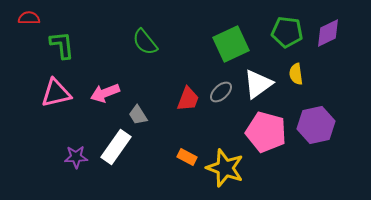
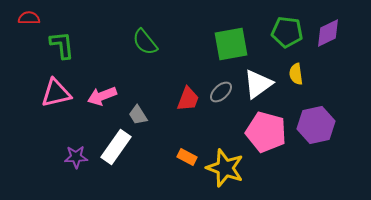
green square: rotated 15 degrees clockwise
pink arrow: moved 3 px left, 3 px down
